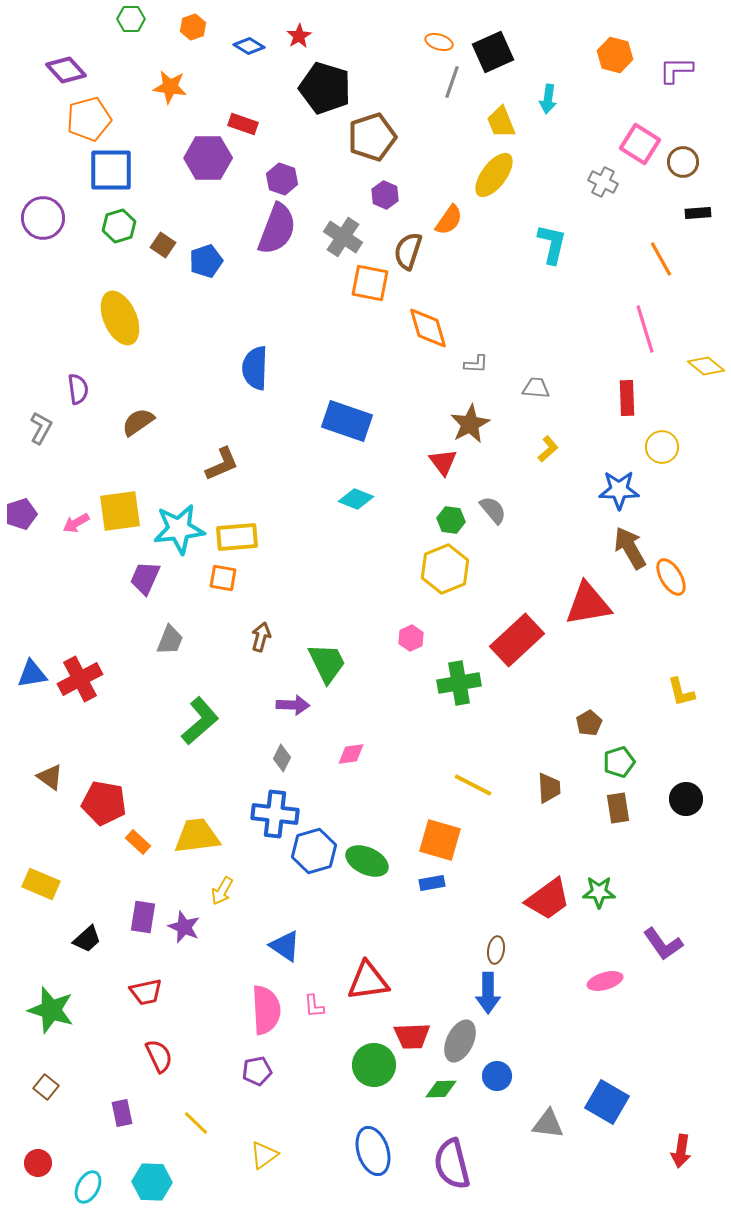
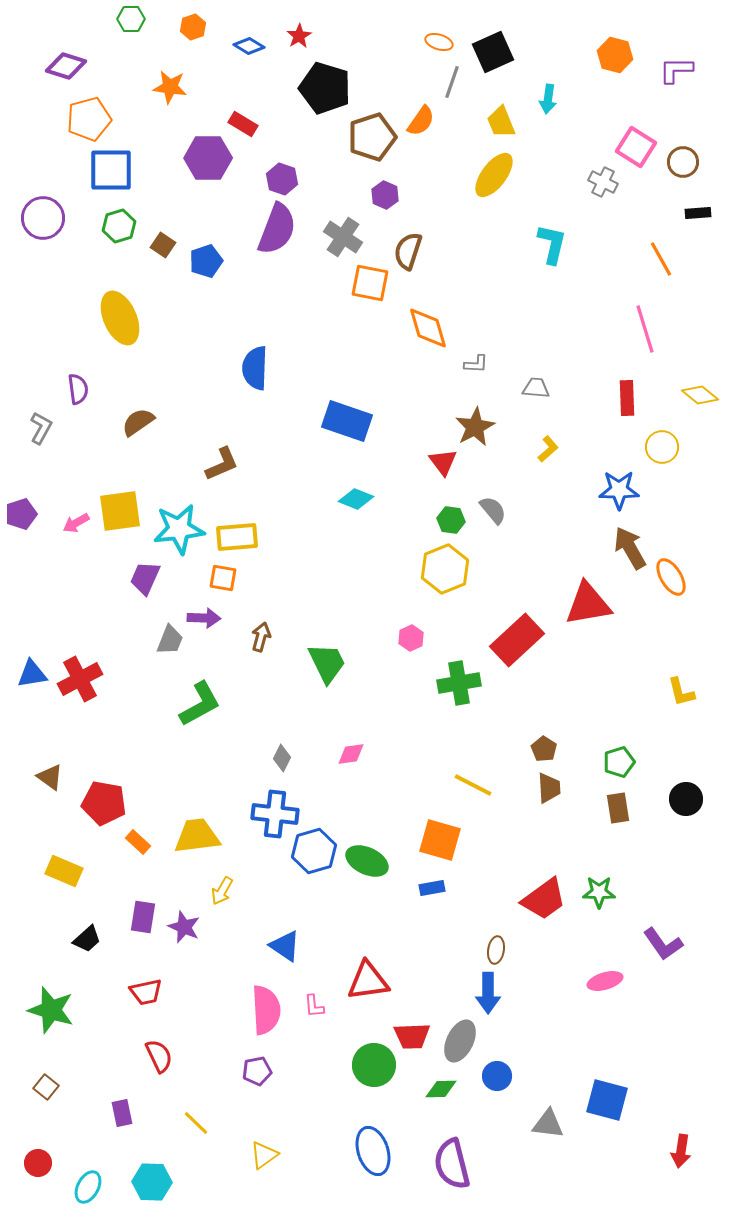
purple diamond at (66, 70): moved 4 px up; rotated 30 degrees counterclockwise
red rectangle at (243, 124): rotated 12 degrees clockwise
pink square at (640, 144): moved 4 px left, 3 px down
orange semicircle at (449, 220): moved 28 px left, 99 px up
yellow diamond at (706, 366): moved 6 px left, 29 px down
brown star at (470, 424): moved 5 px right, 3 px down
purple arrow at (293, 705): moved 89 px left, 87 px up
green L-shape at (200, 721): moved 17 px up; rotated 12 degrees clockwise
brown pentagon at (589, 723): moved 45 px left, 26 px down; rotated 10 degrees counterclockwise
blue rectangle at (432, 883): moved 5 px down
yellow rectangle at (41, 884): moved 23 px right, 13 px up
red trapezoid at (548, 899): moved 4 px left
blue square at (607, 1102): moved 2 px up; rotated 15 degrees counterclockwise
